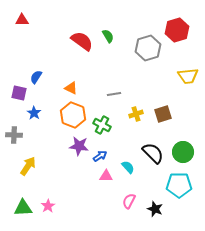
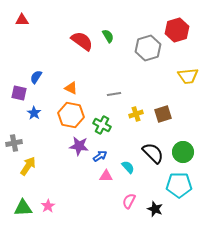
orange hexagon: moved 2 px left; rotated 10 degrees counterclockwise
gray cross: moved 8 px down; rotated 14 degrees counterclockwise
